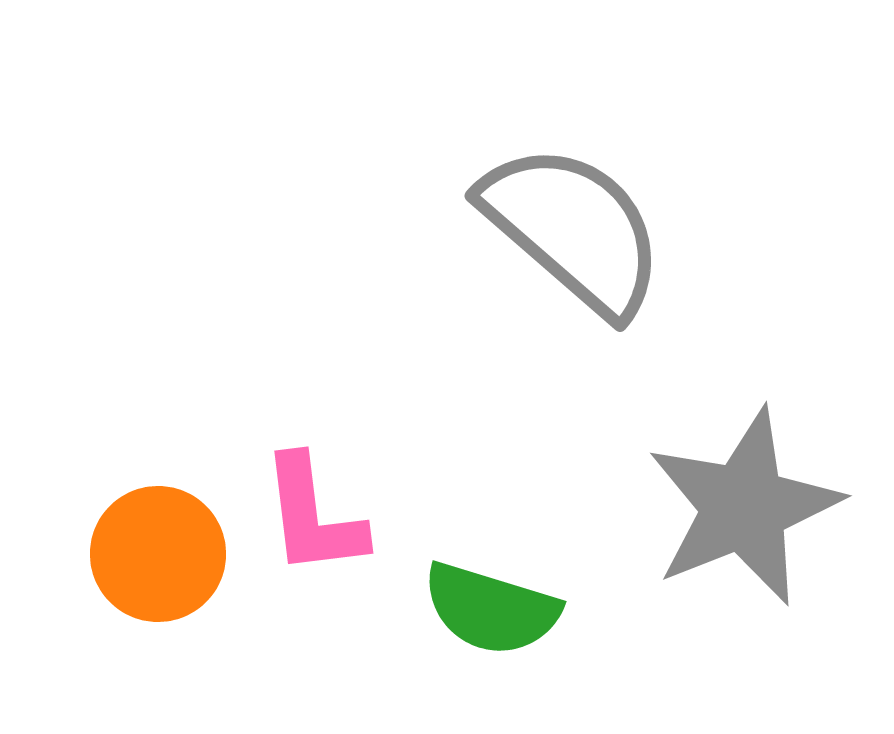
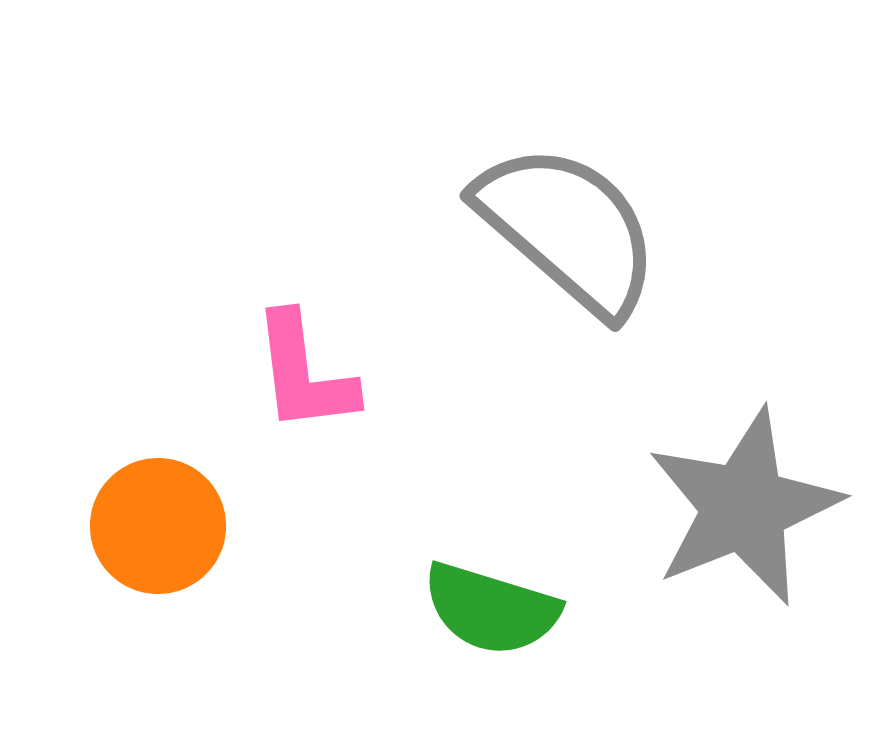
gray semicircle: moved 5 px left
pink L-shape: moved 9 px left, 143 px up
orange circle: moved 28 px up
